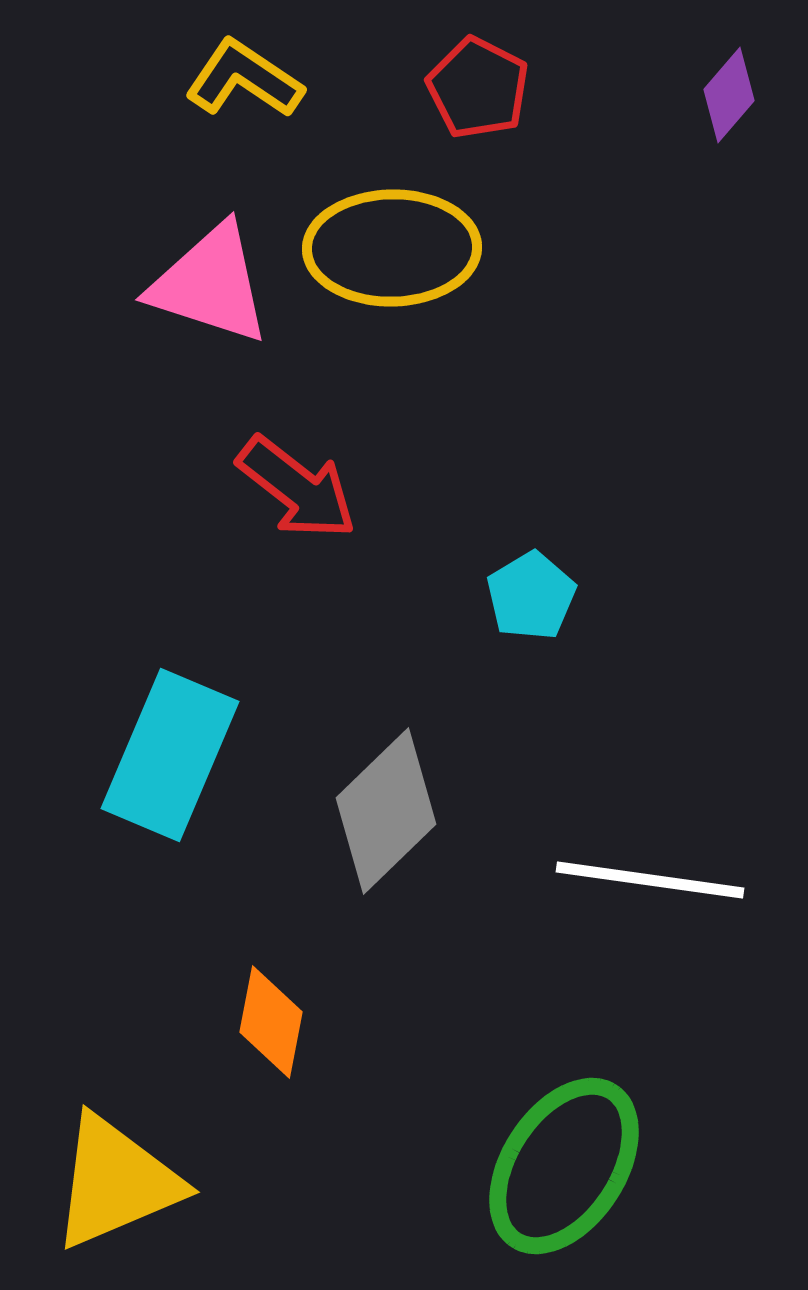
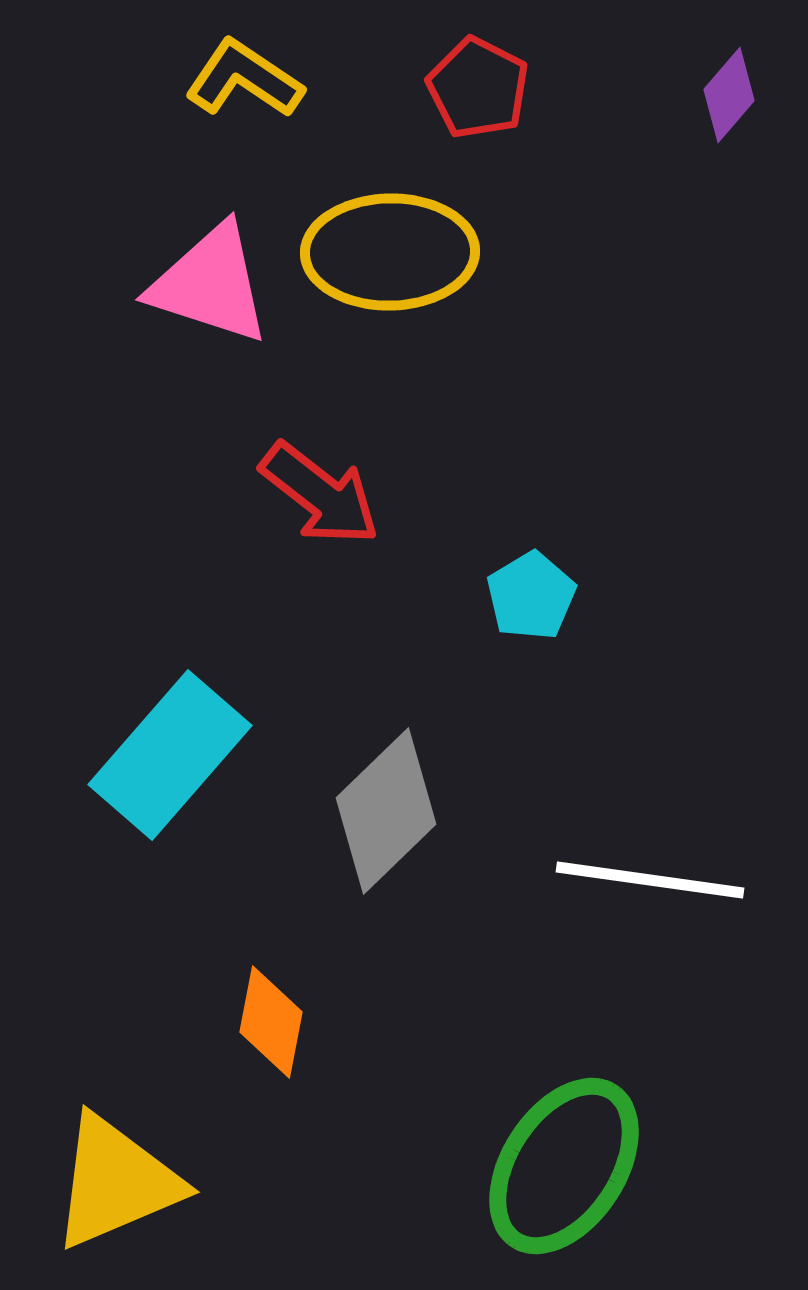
yellow ellipse: moved 2 px left, 4 px down
red arrow: moved 23 px right, 6 px down
cyan rectangle: rotated 18 degrees clockwise
